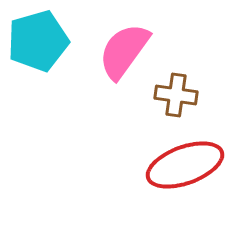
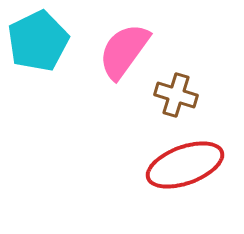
cyan pentagon: rotated 10 degrees counterclockwise
brown cross: rotated 9 degrees clockwise
